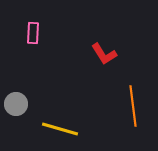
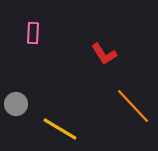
orange line: rotated 36 degrees counterclockwise
yellow line: rotated 15 degrees clockwise
